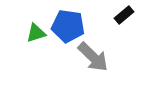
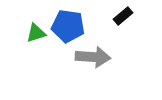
black rectangle: moved 1 px left, 1 px down
gray arrow: rotated 40 degrees counterclockwise
